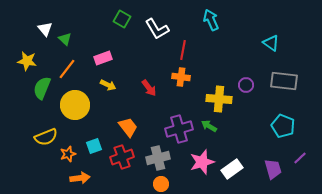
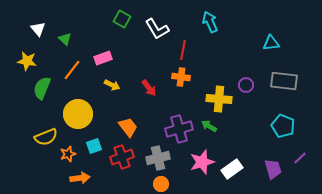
cyan arrow: moved 1 px left, 2 px down
white triangle: moved 7 px left
cyan triangle: rotated 42 degrees counterclockwise
orange line: moved 5 px right, 1 px down
yellow arrow: moved 4 px right
yellow circle: moved 3 px right, 9 px down
